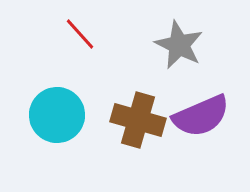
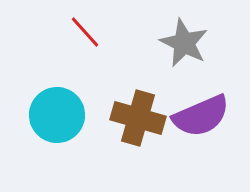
red line: moved 5 px right, 2 px up
gray star: moved 5 px right, 2 px up
brown cross: moved 2 px up
